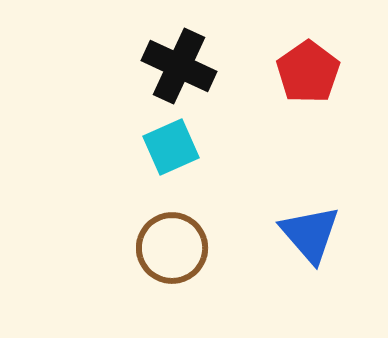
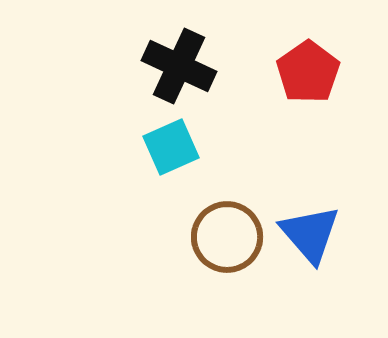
brown circle: moved 55 px right, 11 px up
